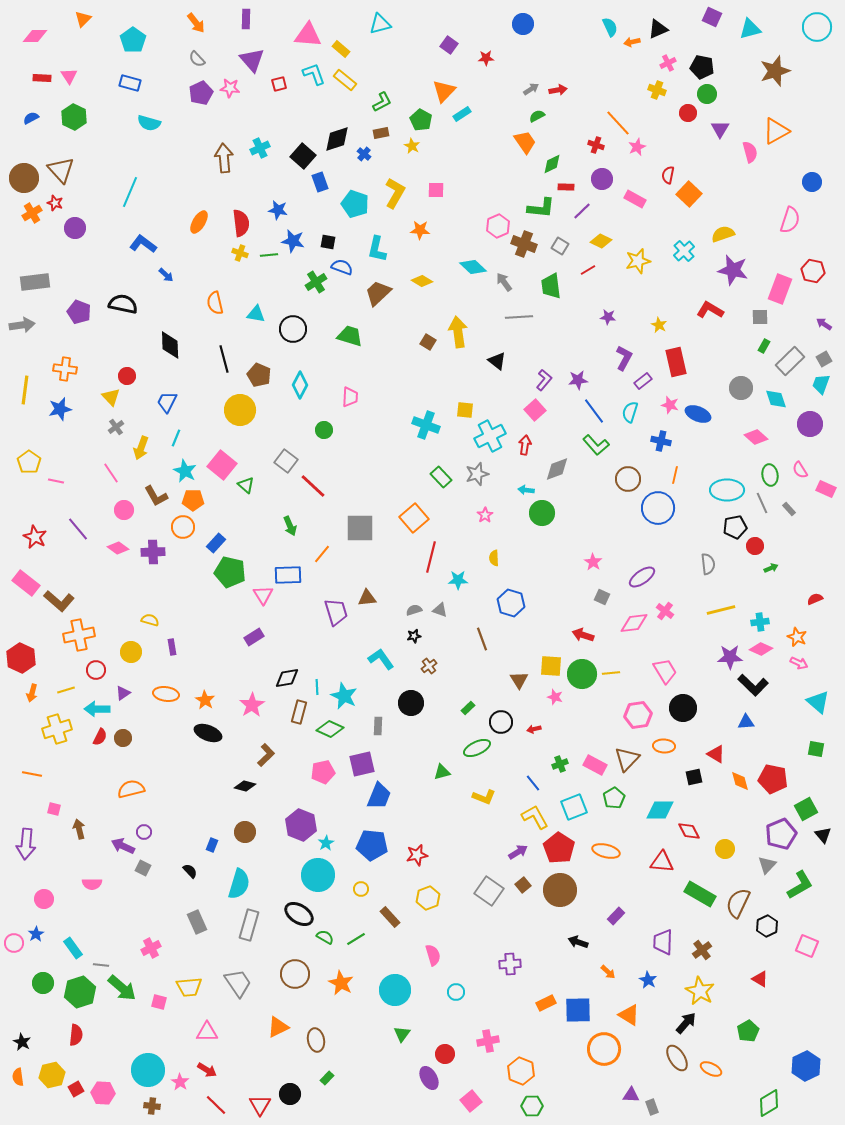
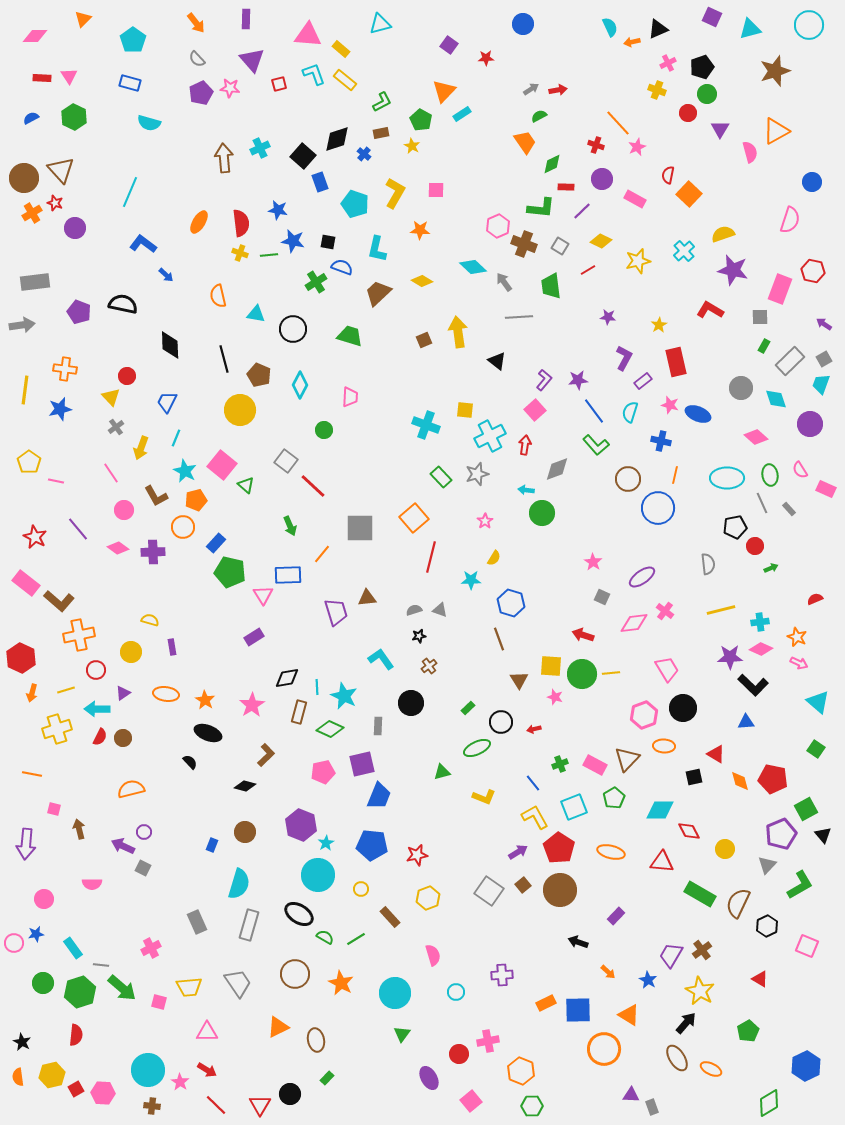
cyan circle at (817, 27): moved 8 px left, 2 px up
black pentagon at (702, 67): rotated 30 degrees counterclockwise
green semicircle at (537, 116): moved 2 px right
orange semicircle at (215, 303): moved 3 px right, 7 px up
yellow star at (659, 325): rotated 14 degrees clockwise
brown square at (428, 342): moved 4 px left, 2 px up; rotated 35 degrees clockwise
cyan ellipse at (727, 490): moved 12 px up
orange pentagon at (193, 500): moved 3 px right; rotated 15 degrees counterclockwise
pink star at (485, 515): moved 6 px down
yellow semicircle at (494, 558): rotated 147 degrees counterclockwise
cyan star at (458, 580): moved 13 px right
black star at (414, 636): moved 5 px right
brown line at (482, 639): moved 17 px right
pink trapezoid at (665, 671): moved 2 px right, 2 px up
pink hexagon at (638, 715): moved 6 px right; rotated 12 degrees counterclockwise
green square at (816, 749): rotated 24 degrees clockwise
orange ellipse at (606, 851): moved 5 px right, 1 px down
black semicircle at (190, 871): moved 109 px up
blue star at (36, 934): rotated 21 degrees clockwise
purple trapezoid at (663, 942): moved 8 px right, 13 px down; rotated 28 degrees clockwise
purple cross at (510, 964): moved 8 px left, 11 px down
cyan circle at (395, 990): moved 3 px down
red circle at (445, 1054): moved 14 px right
